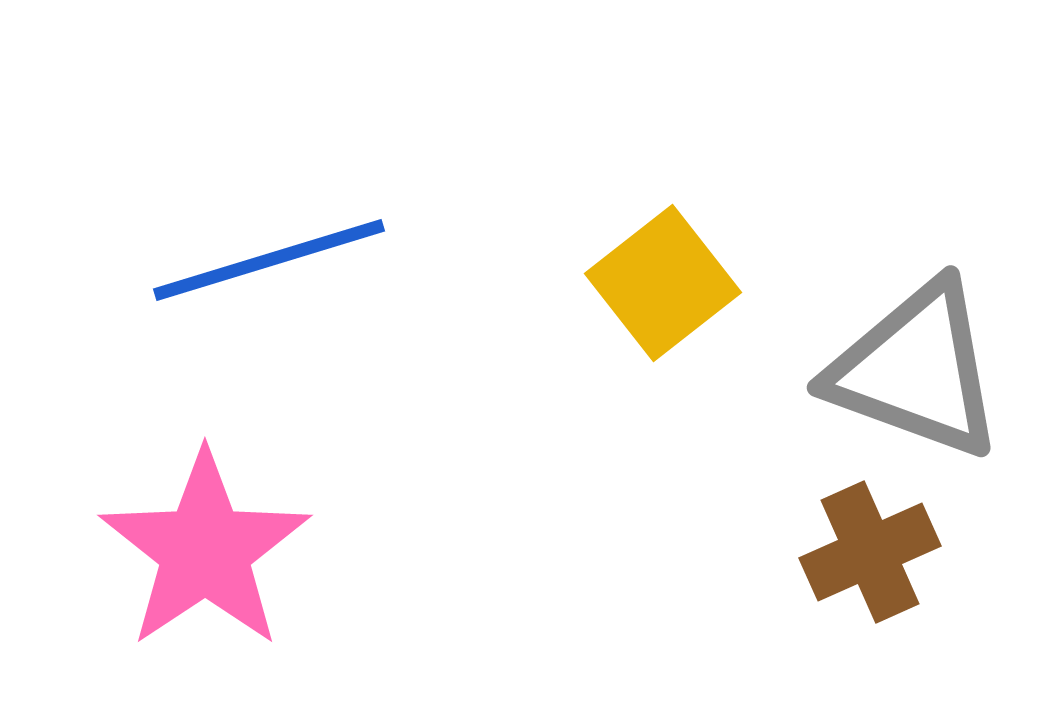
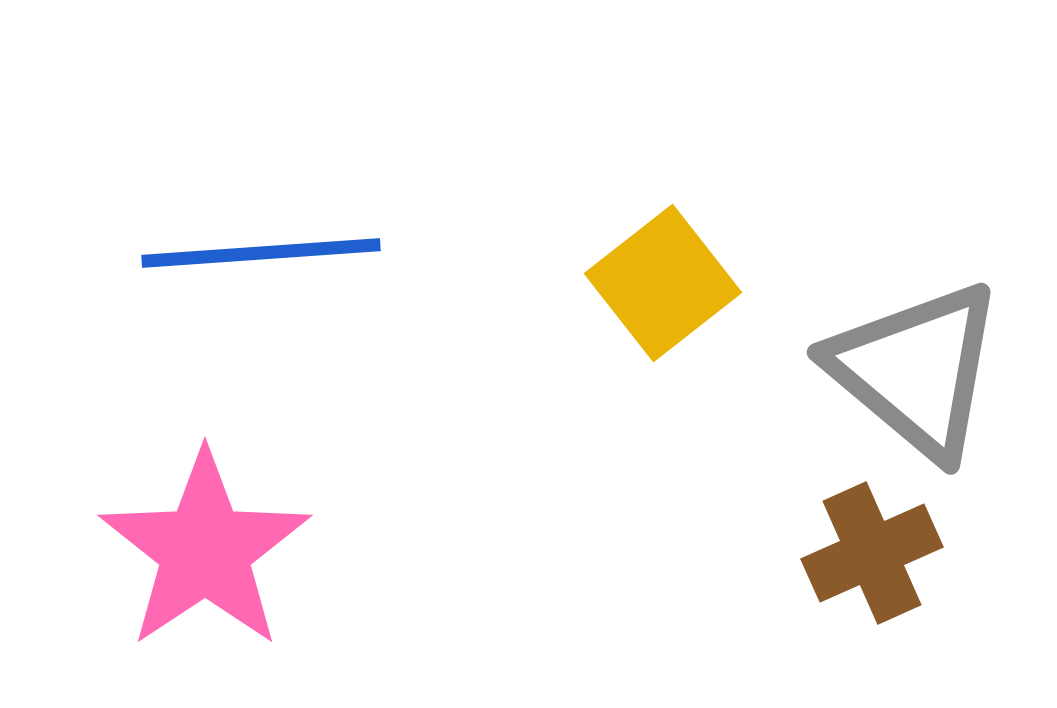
blue line: moved 8 px left, 7 px up; rotated 13 degrees clockwise
gray triangle: rotated 20 degrees clockwise
brown cross: moved 2 px right, 1 px down
